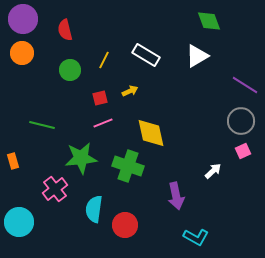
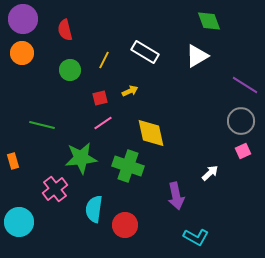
white rectangle: moved 1 px left, 3 px up
pink line: rotated 12 degrees counterclockwise
white arrow: moved 3 px left, 2 px down
